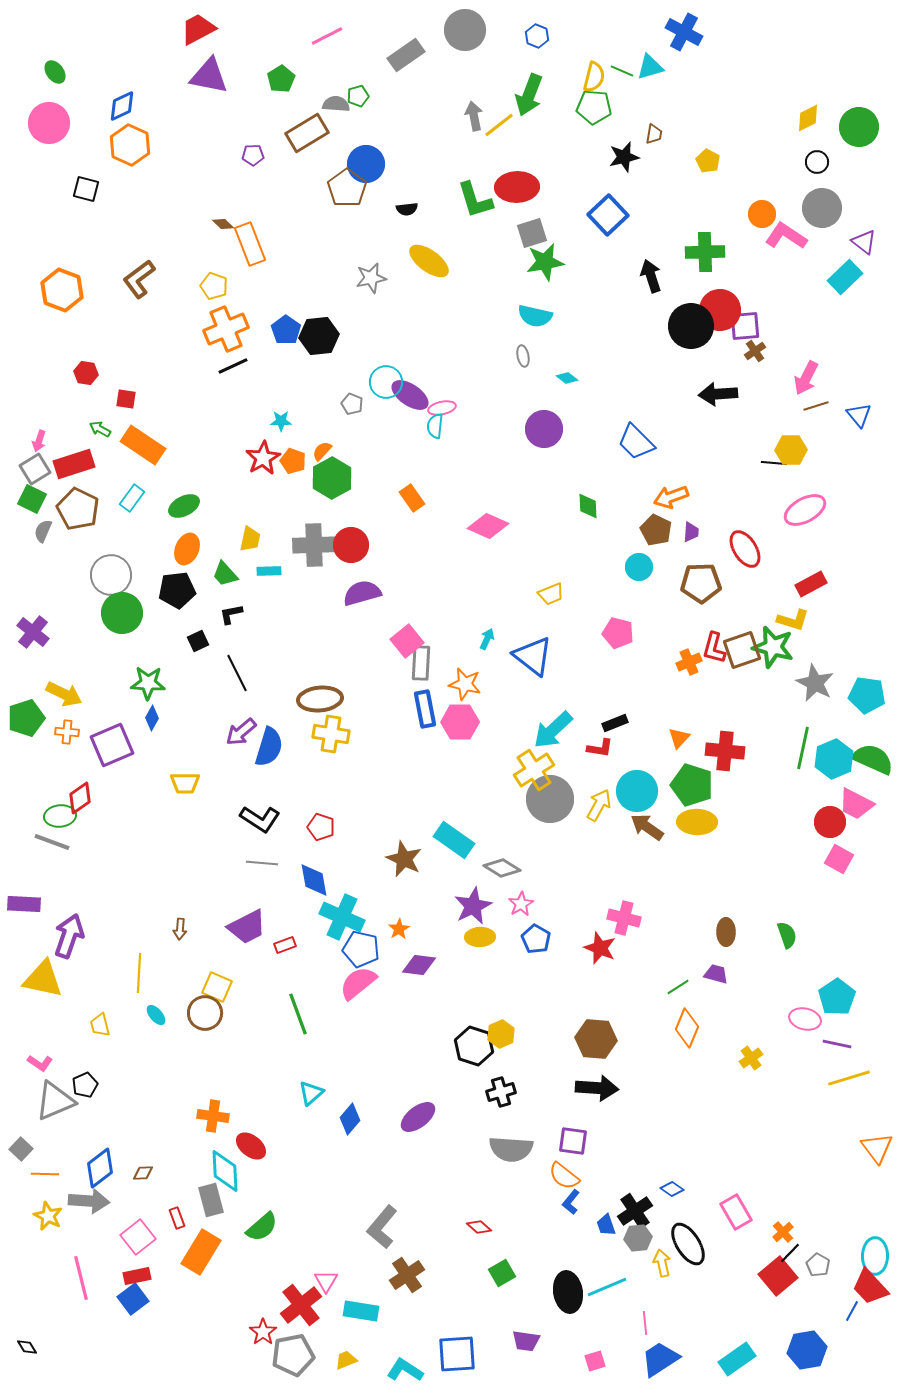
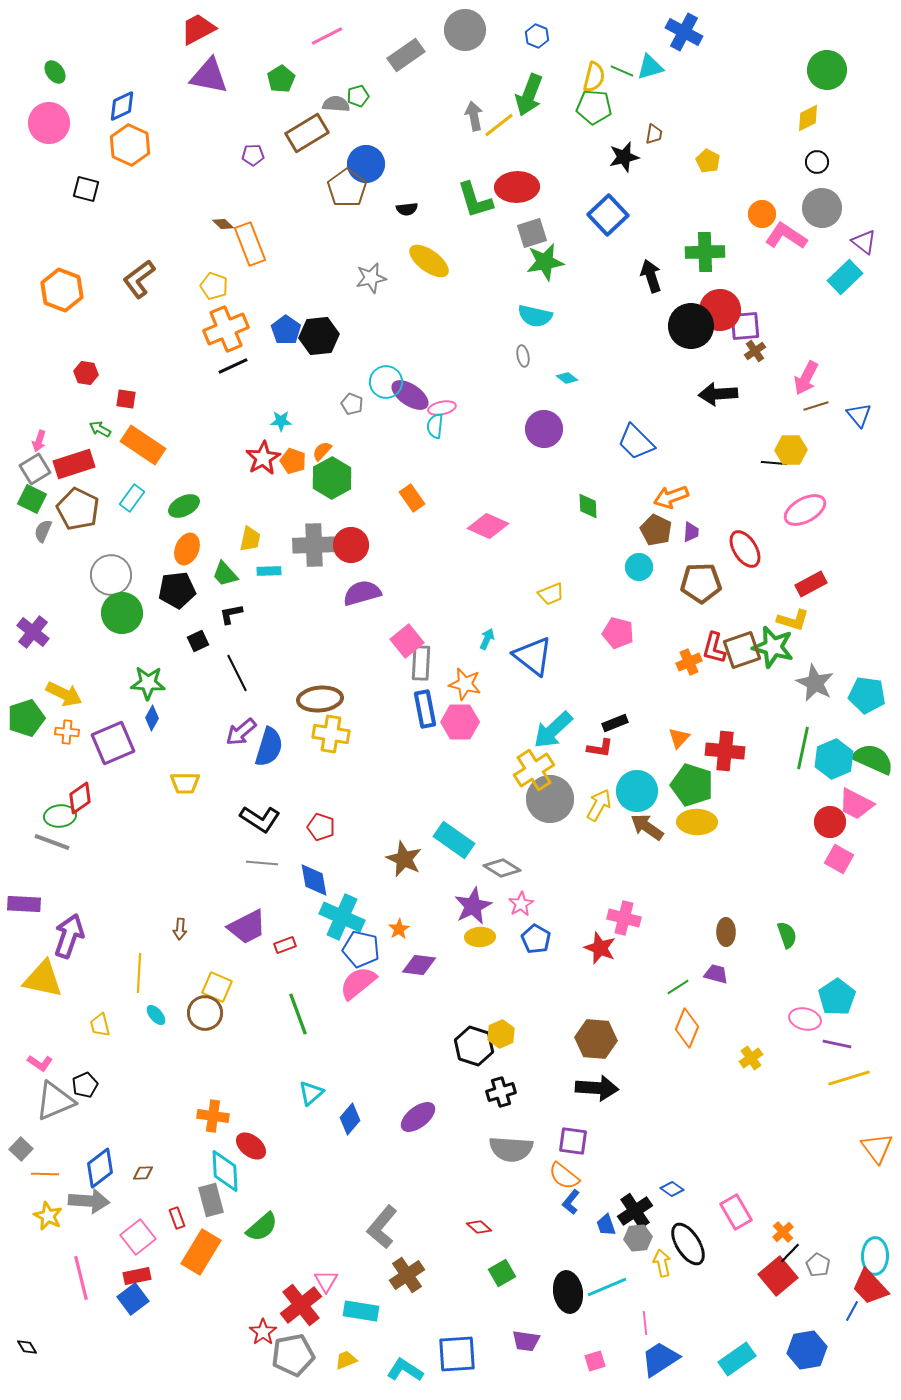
green circle at (859, 127): moved 32 px left, 57 px up
purple square at (112, 745): moved 1 px right, 2 px up
